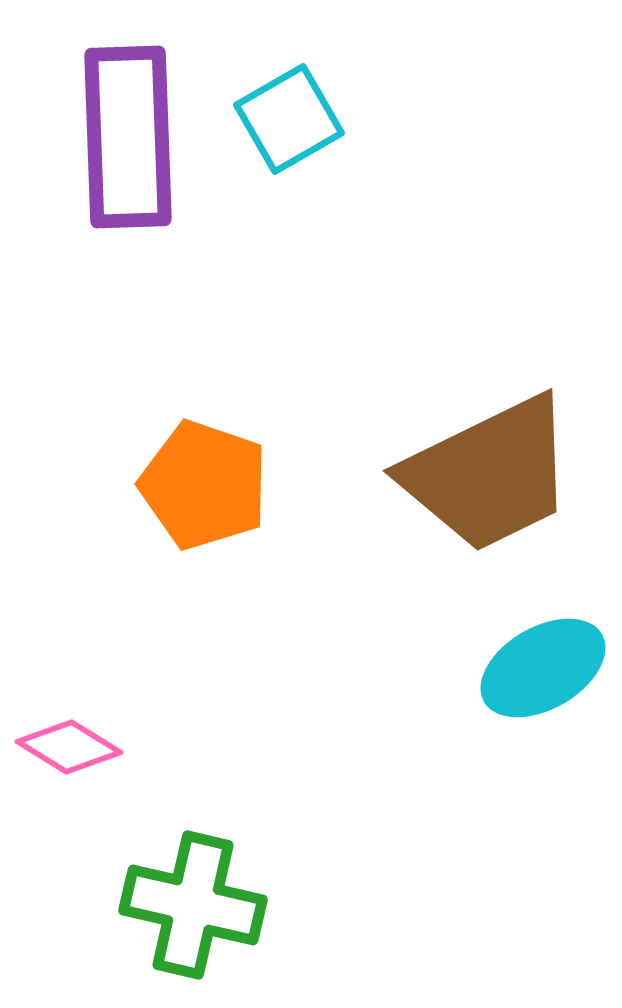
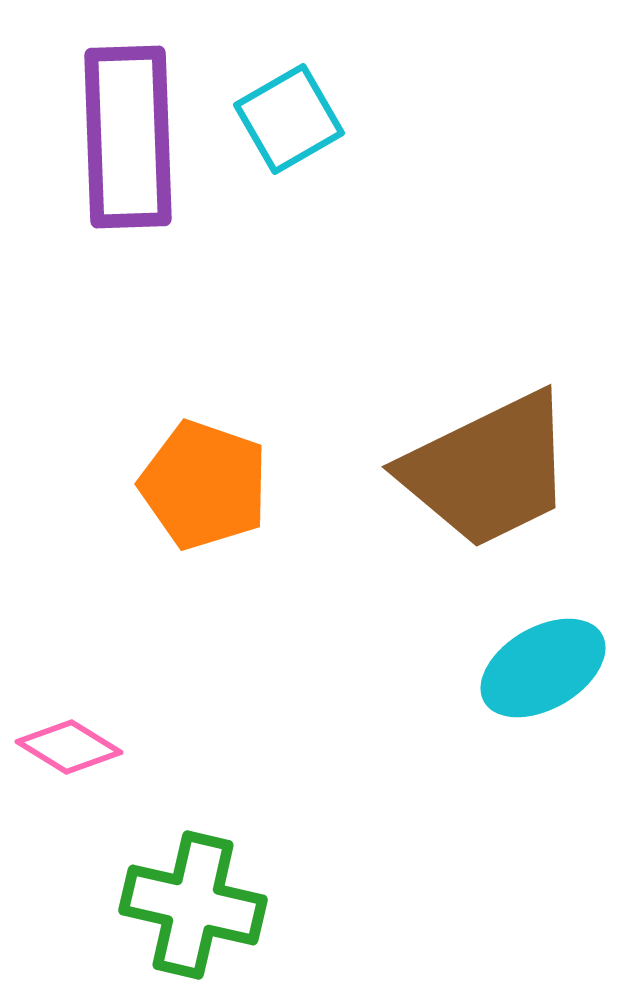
brown trapezoid: moved 1 px left, 4 px up
